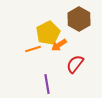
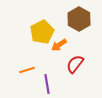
yellow pentagon: moved 6 px left, 1 px up
orange line: moved 6 px left, 21 px down
